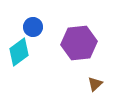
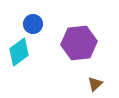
blue circle: moved 3 px up
